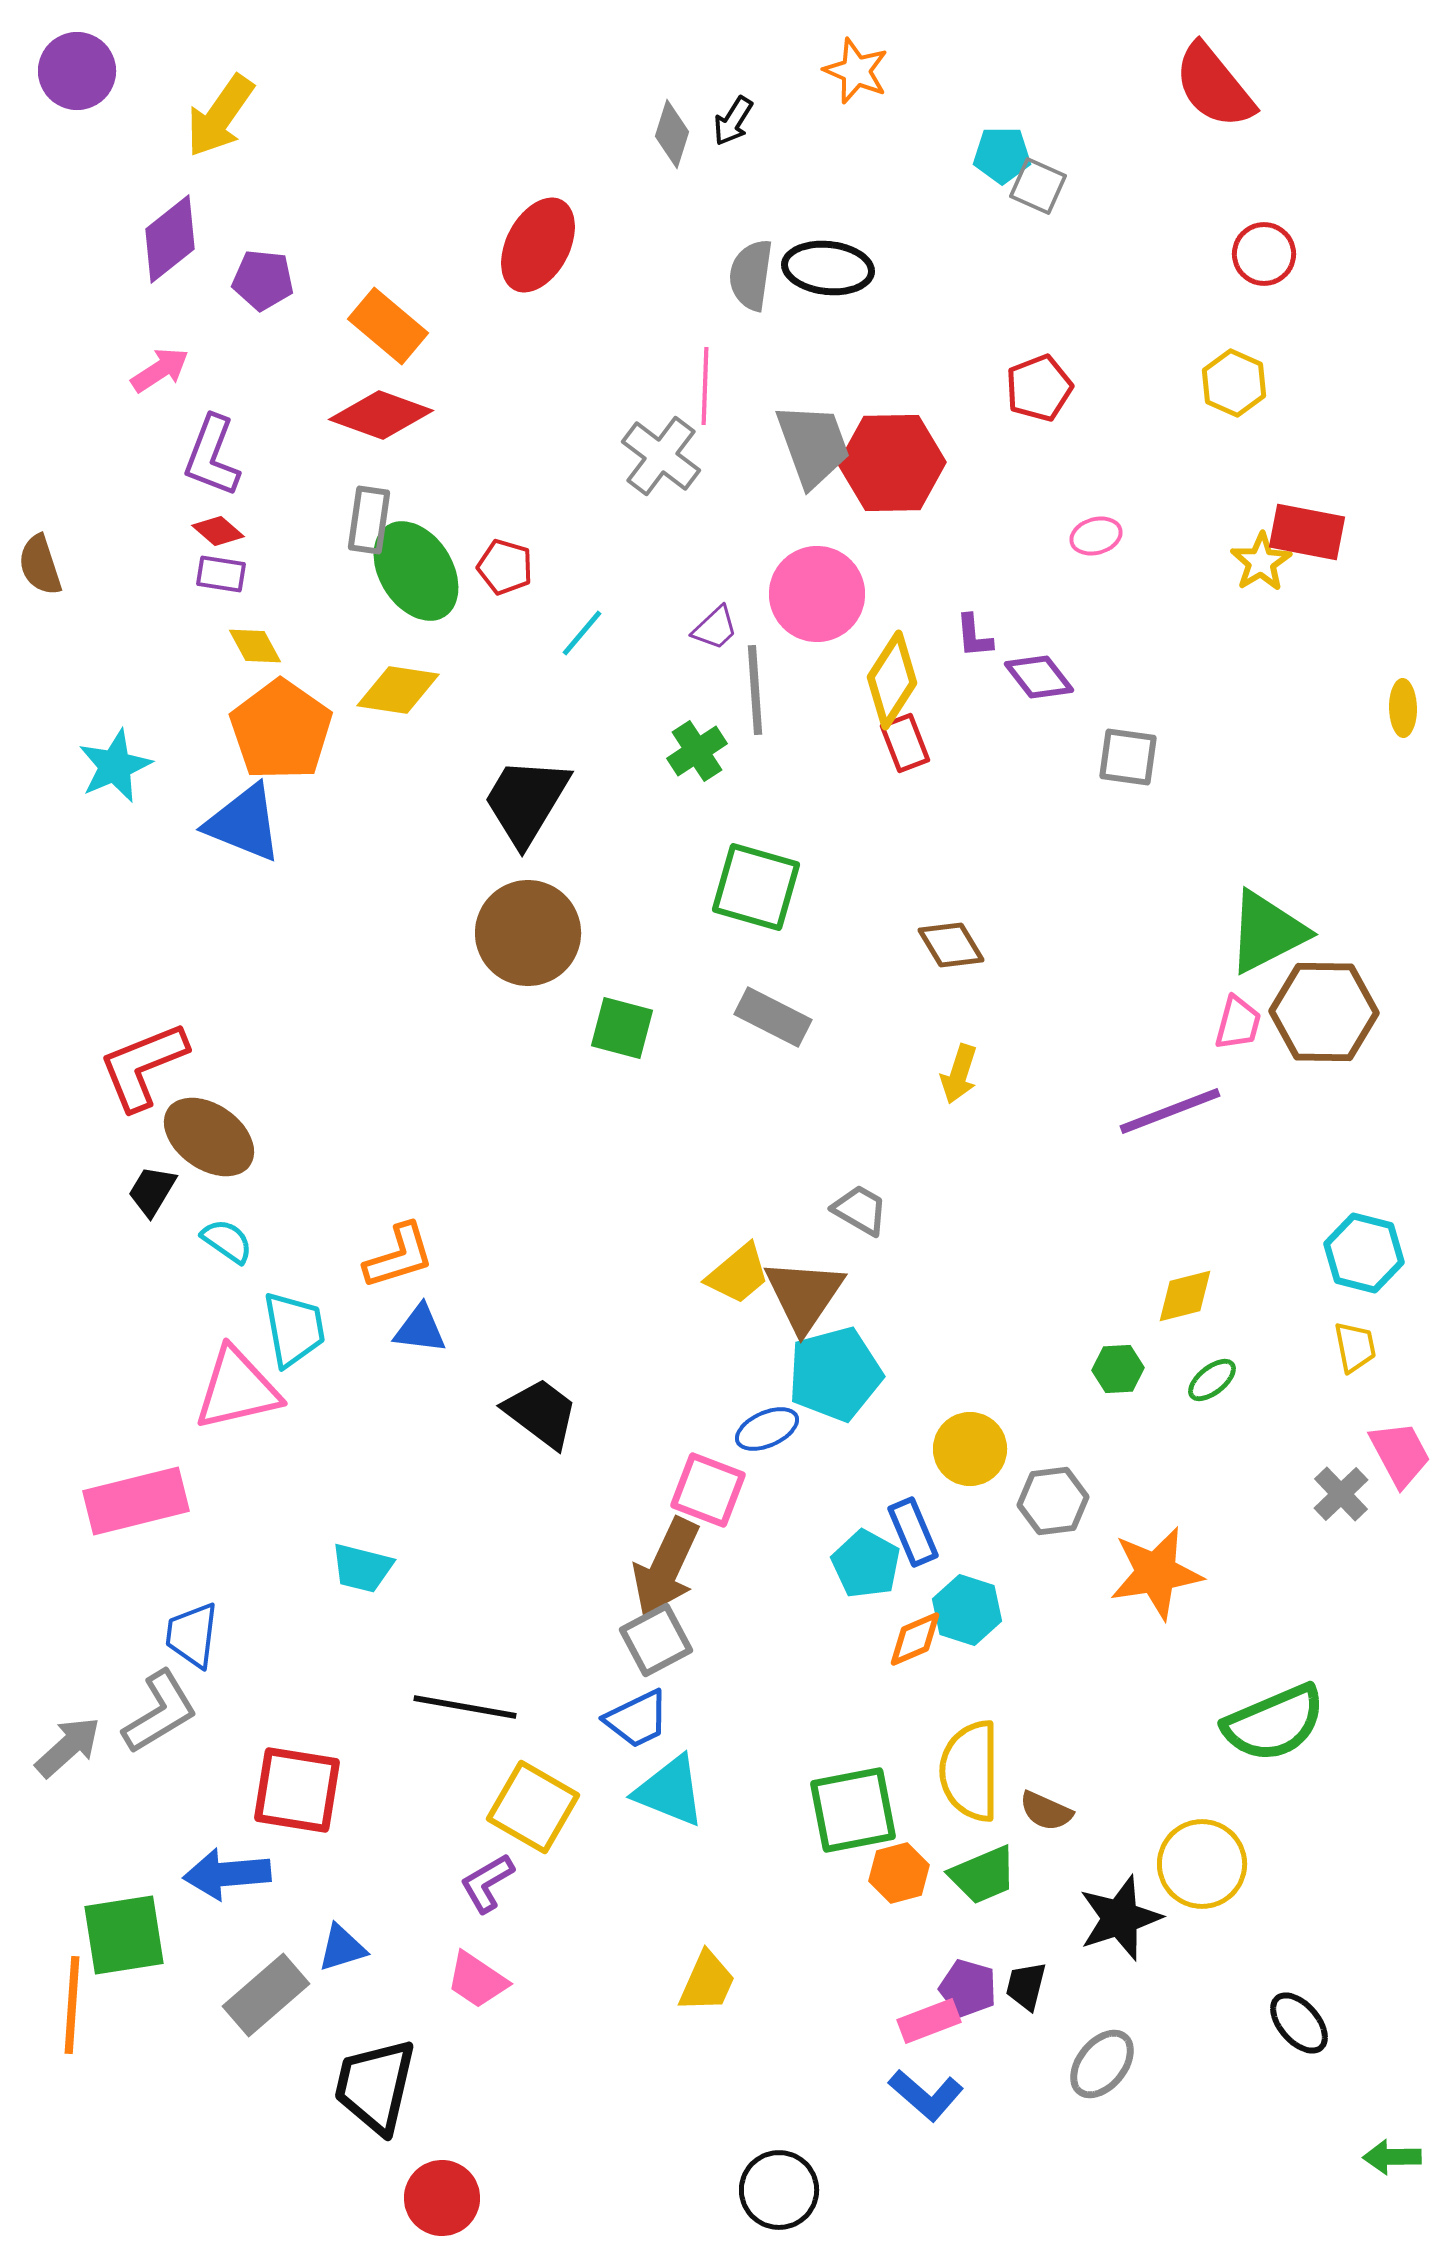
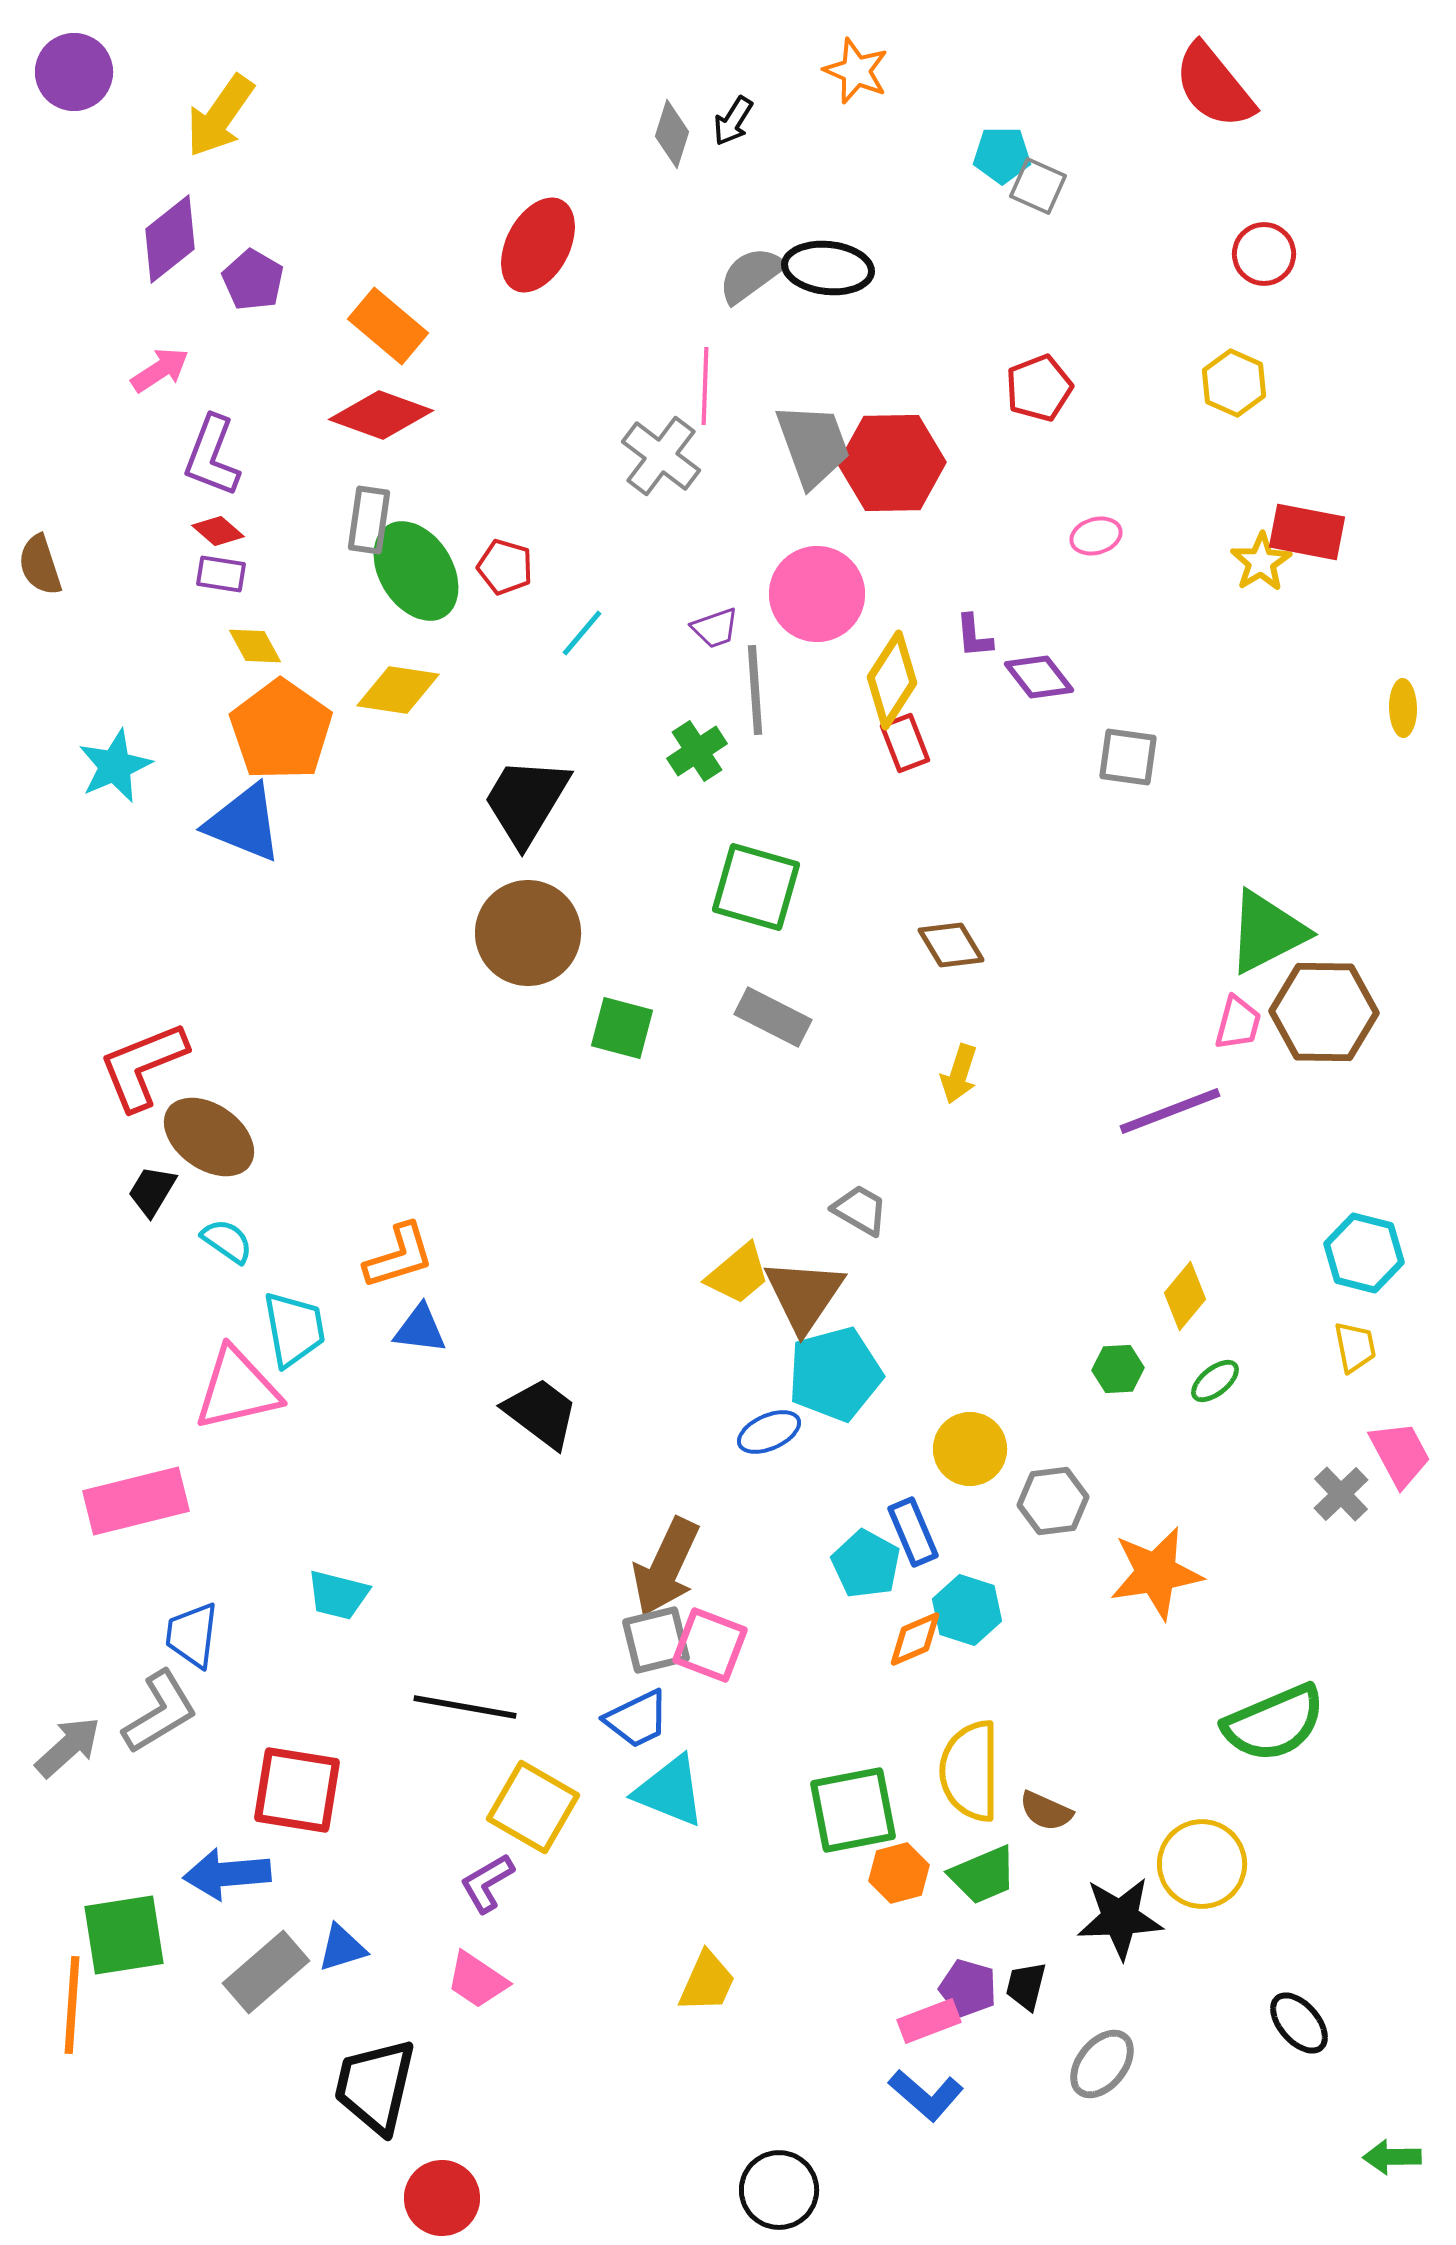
purple circle at (77, 71): moved 3 px left, 1 px down
gray semicircle at (751, 275): rotated 46 degrees clockwise
purple pentagon at (263, 280): moved 10 px left; rotated 24 degrees clockwise
purple trapezoid at (715, 628): rotated 24 degrees clockwise
yellow diamond at (1185, 1296): rotated 36 degrees counterclockwise
green ellipse at (1212, 1380): moved 3 px right, 1 px down
blue ellipse at (767, 1429): moved 2 px right, 3 px down
pink square at (708, 1490): moved 2 px right, 155 px down
cyan trapezoid at (362, 1568): moved 24 px left, 27 px down
gray square at (656, 1640): rotated 14 degrees clockwise
black star at (1120, 1918): rotated 16 degrees clockwise
gray rectangle at (266, 1995): moved 23 px up
